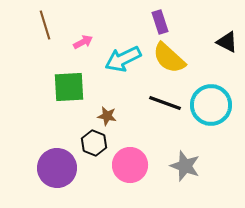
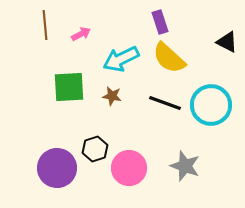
brown line: rotated 12 degrees clockwise
pink arrow: moved 2 px left, 8 px up
cyan arrow: moved 2 px left
brown star: moved 5 px right, 20 px up
black hexagon: moved 1 px right, 6 px down; rotated 20 degrees clockwise
pink circle: moved 1 px left, 3 px down
